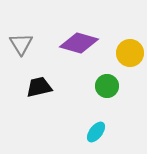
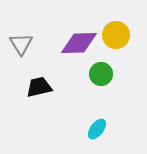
purple diamond: rotated 18 degrees counterclockwise
yellow circle: moved 14 px left, 18 px up
green circle: moved 6 px left, 12 px up
cyan ellipse: moved 1 px right, 3 px up
